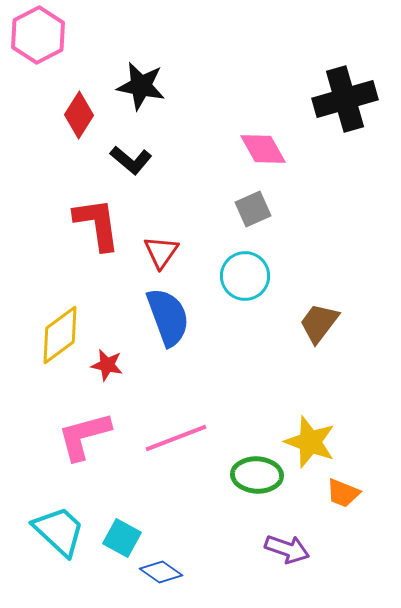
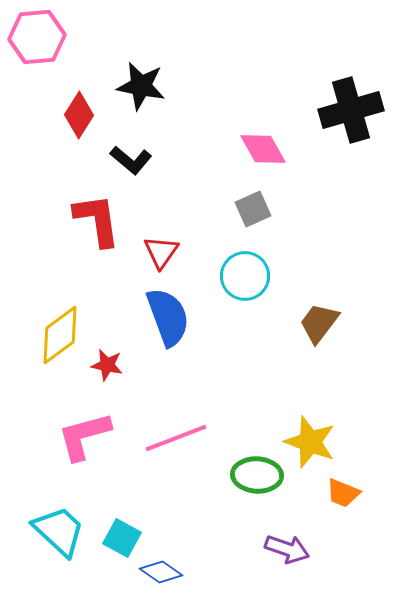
pink hexagon: moved 1 px left, 2 px down; rotated 22 degrees clockwise
black cross: moved 6 px right, 11 px down
red L-shape: moved 4 px up
